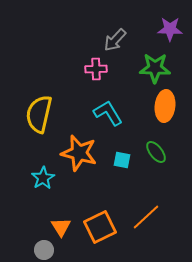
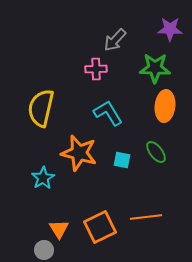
yellow semicircle: moved 2 px right, 6 px up
orange line: rotated 36 degrees clockwise
orange triangle: moved 2 px left, 2 px down
